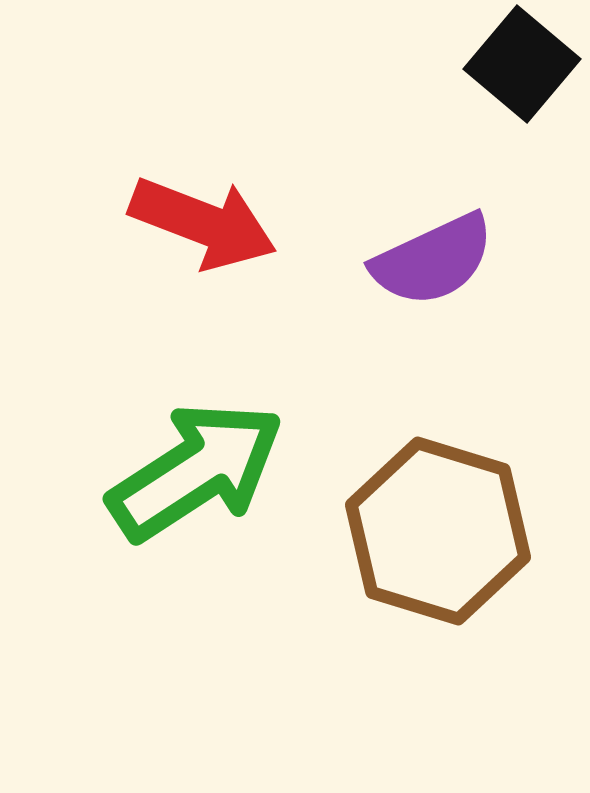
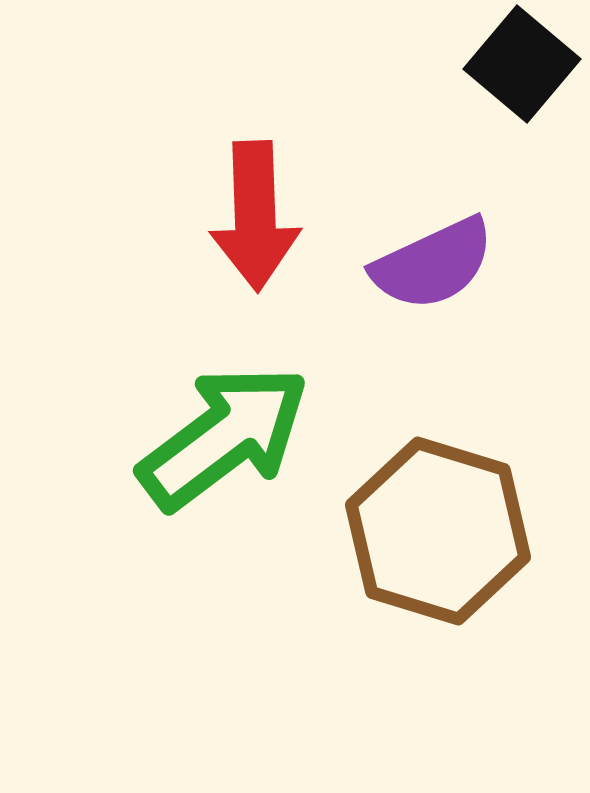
red arrow: moved 52 px right, 7 px up; rotated 67 degrees clockwise
purple semicircle: moved 4 px down
green arrow: moved 28 px right, 34 px up; rotated 4 degrees counterclockwise
